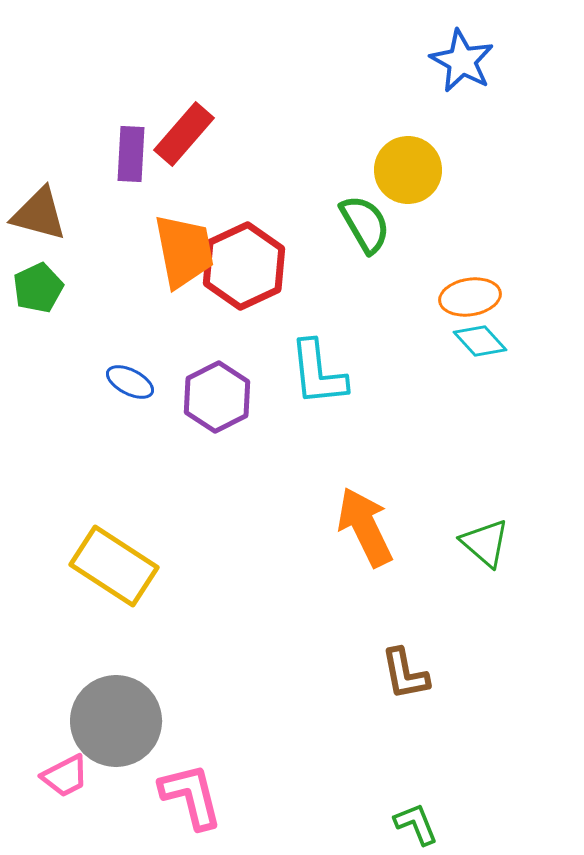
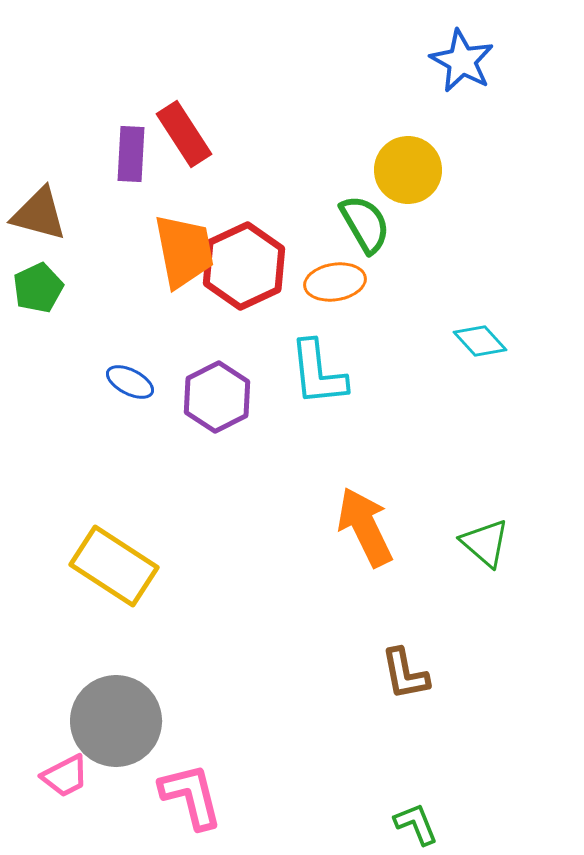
red rectangle: rotated 74 degrees counterclockwise
orange ellipse: moved 135 px left, 15 px up
